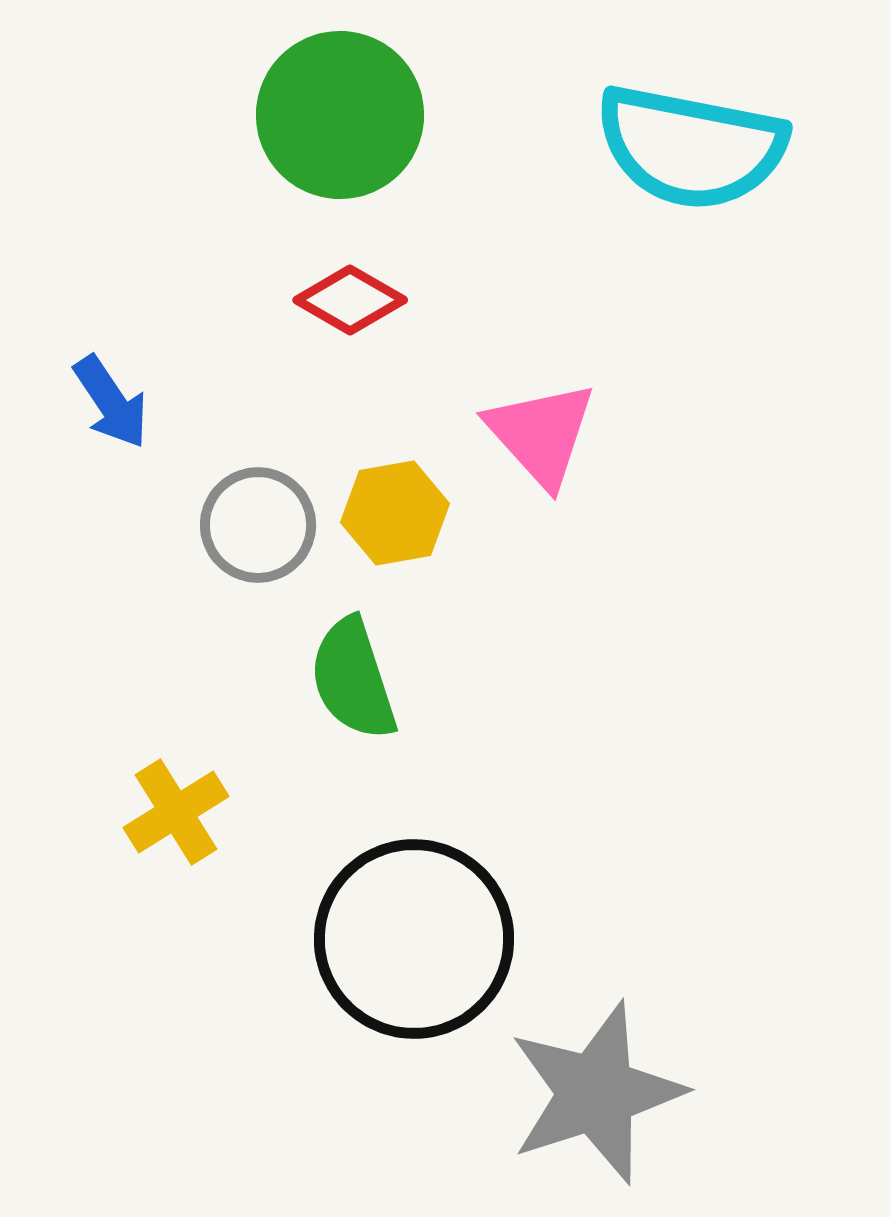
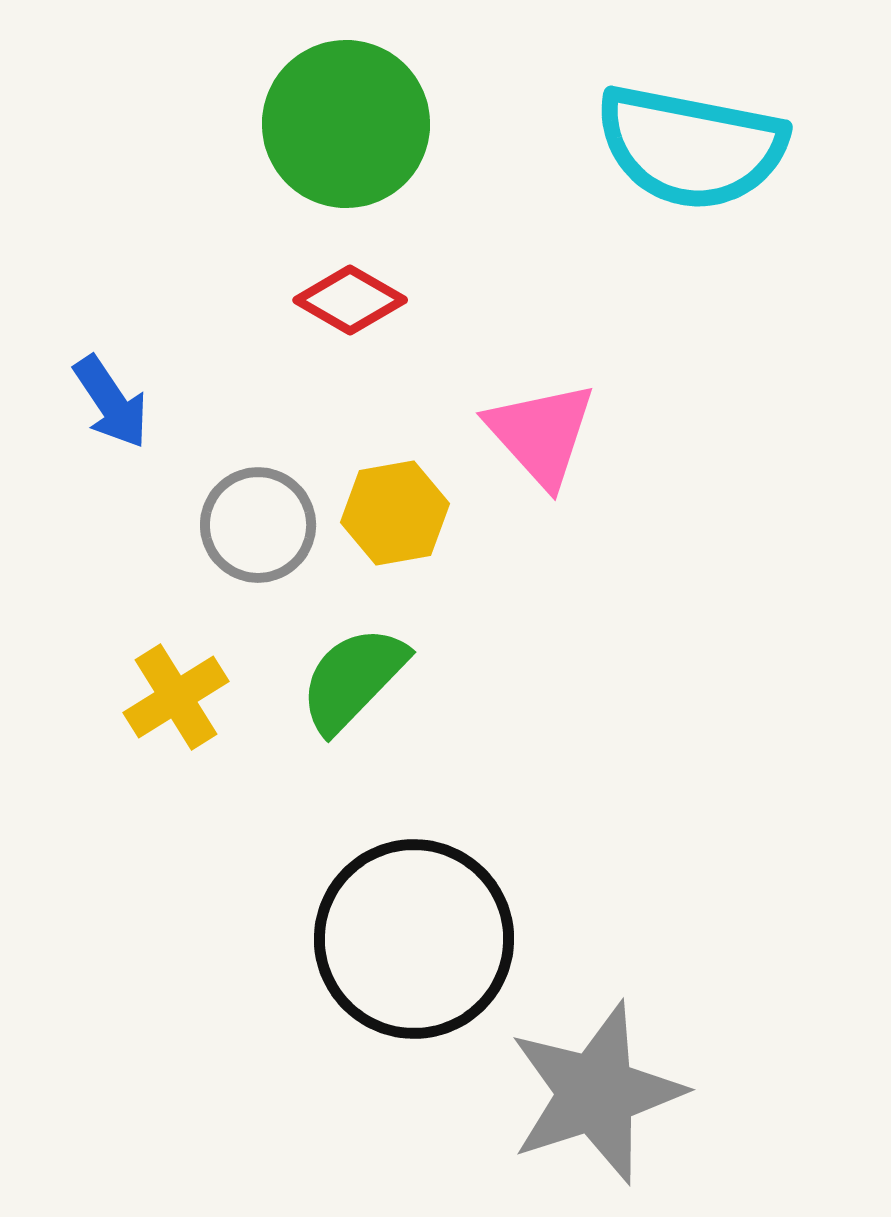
green circle: moved 6 px right, 9 px down
green semicircle: rotated 62 degrees clockwise
yellow cross: moved 115 px up
